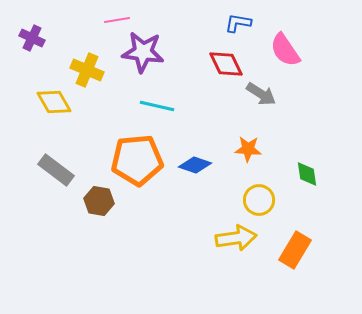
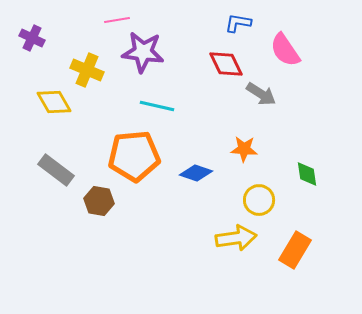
orange star: moved 4 px left
orange pentagon: moved 3 px left, 4 px up
blue diamond: moved 1 px right, 8 px down
